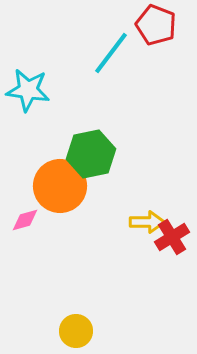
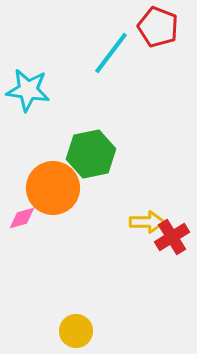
red pentagon: moved 2 px right, 2 px down
orange circle: moved 7 px left, 2 px down
pink diamond: moved 3 px left, 2 px up
